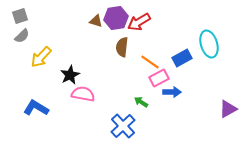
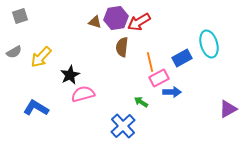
brown triangle: moved 1 px left, 1 px down
gray semicircle: moved 8 px left, 16 px down; rotated 14 degrees clockwise
orange line: rotated 42 degrees clockwise
pink semicircle: rotated 25 degrees counterclockwise
